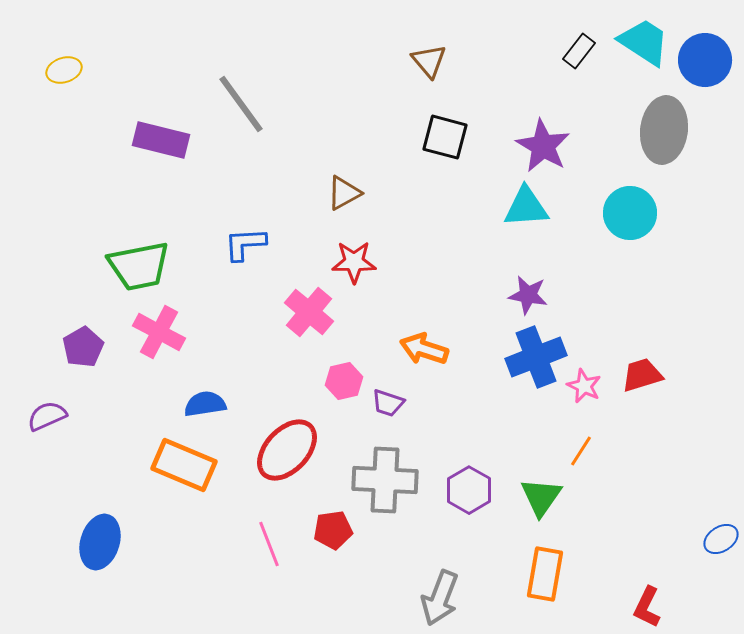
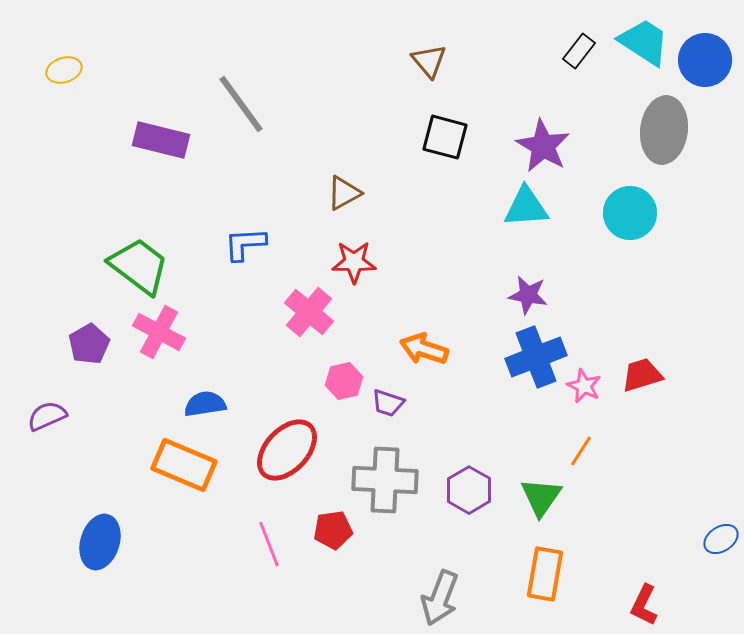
green trapezoid at (139, 266): rotated 132 degrees counterclockwise
purple pentagon at (83, 347): moved 6 px right, 3 px up
red L-shape at (647, 607): moved 3 px left, 2 px up
